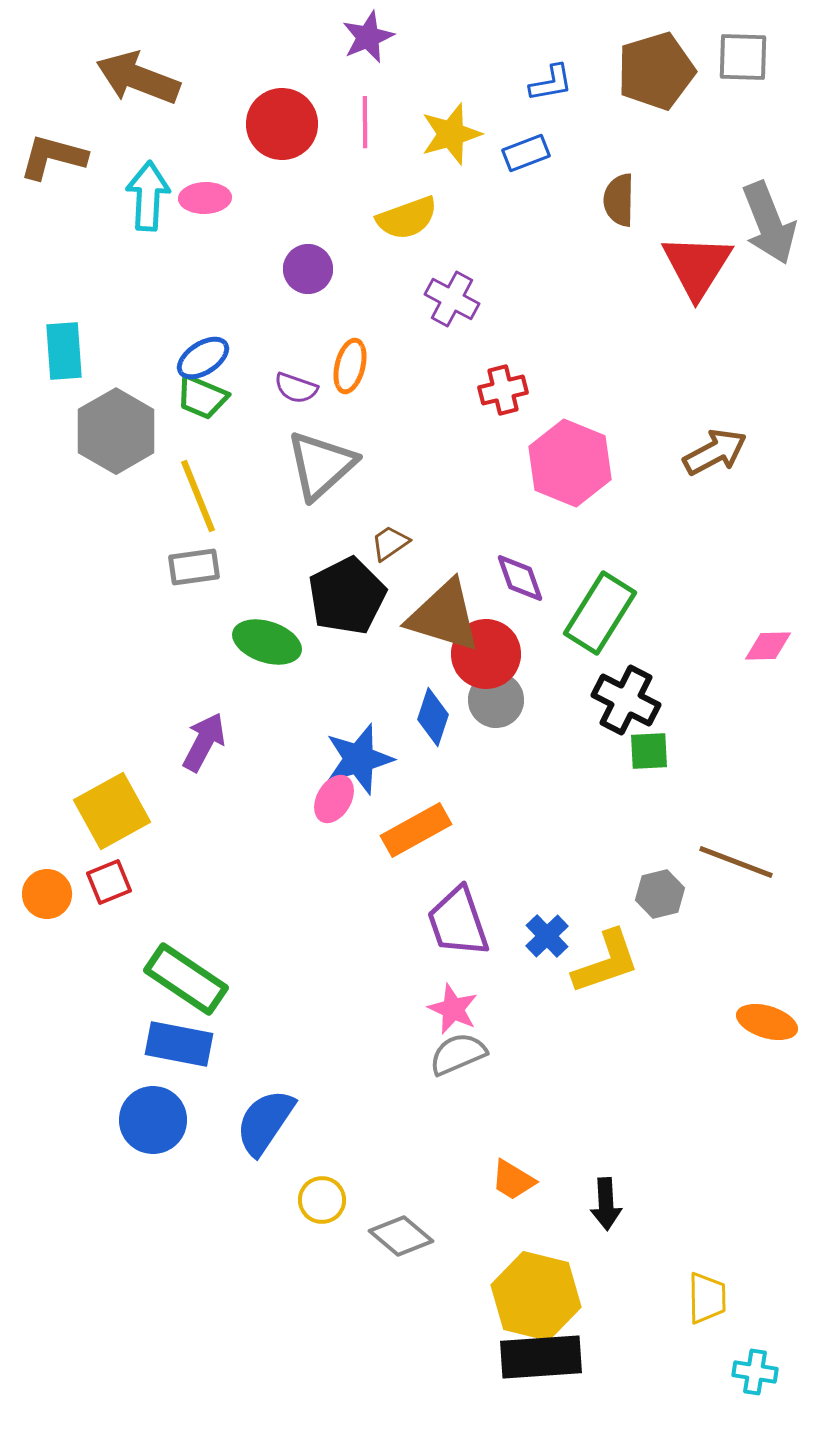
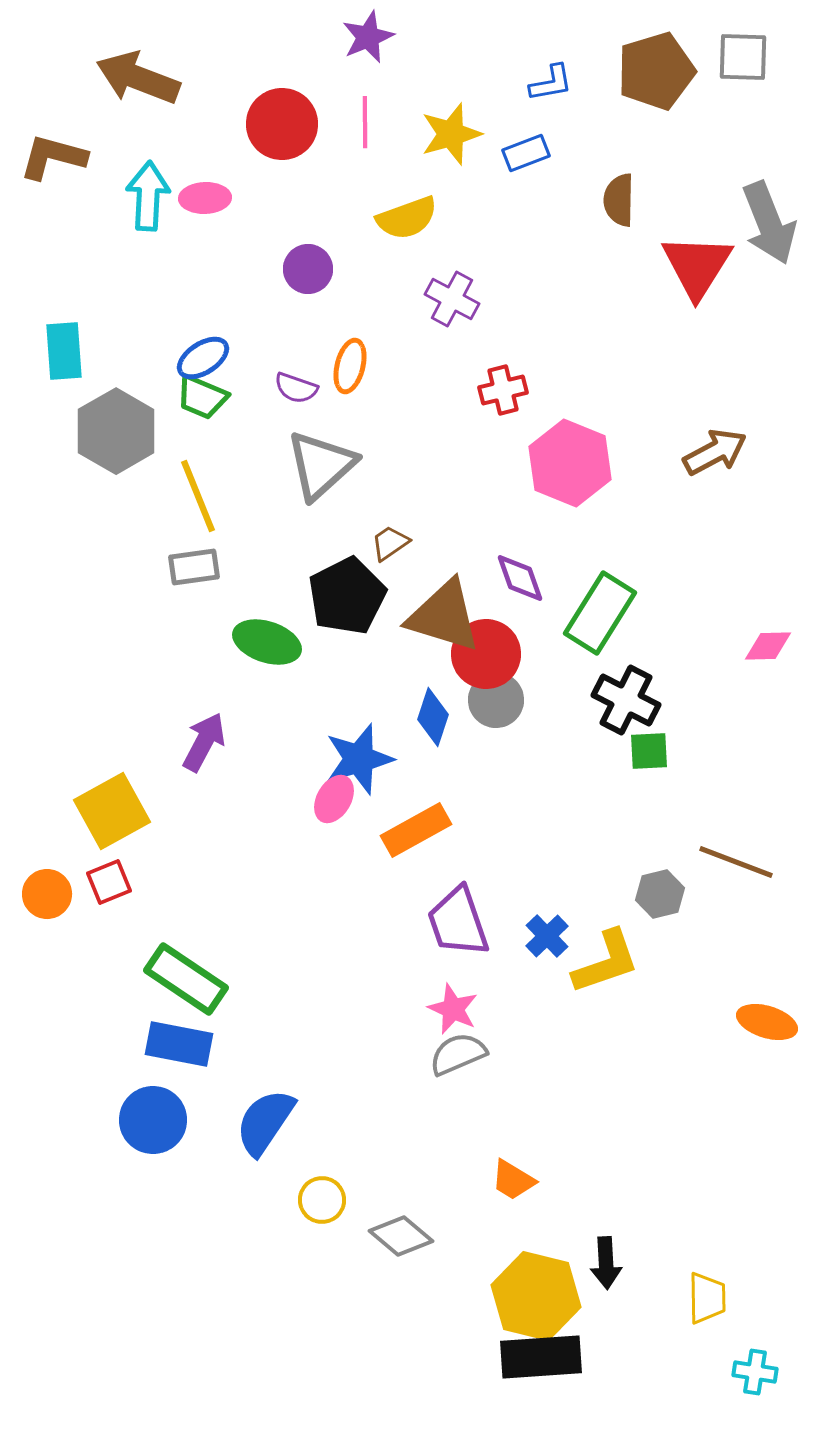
black arrow at (606, 1204): moved 59 px down
